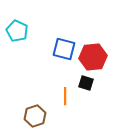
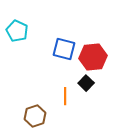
black square: rotated 28 degrees clockwise
